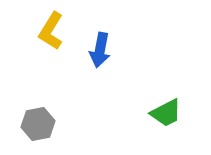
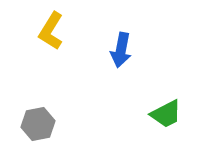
blue arrow: moved 21 px right
green trapezoid: moved 1 px down
